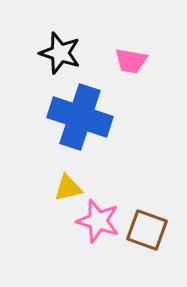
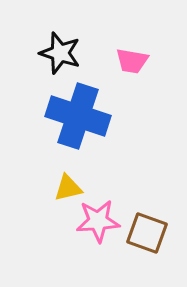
pink trapezoid: moved 1 px right
blue cross: moved 2 px left, 1 px up
pink star: rotated 21 degrees counterclockwise
brown square: moved 3 px down
